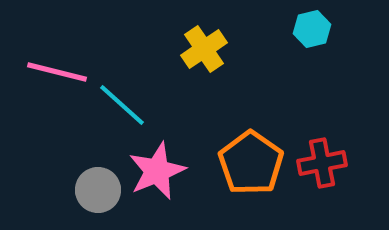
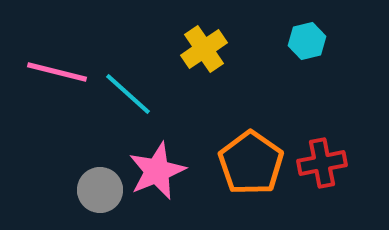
cyan hexagon: moved 5 px left, 12 px down
cyan line: moved 6 px right, 11 px up
gray circle: moved 2 px right
